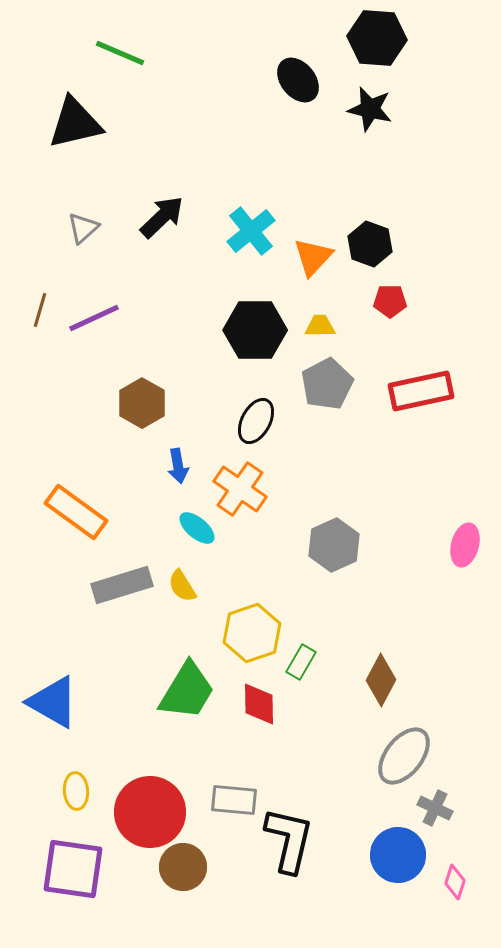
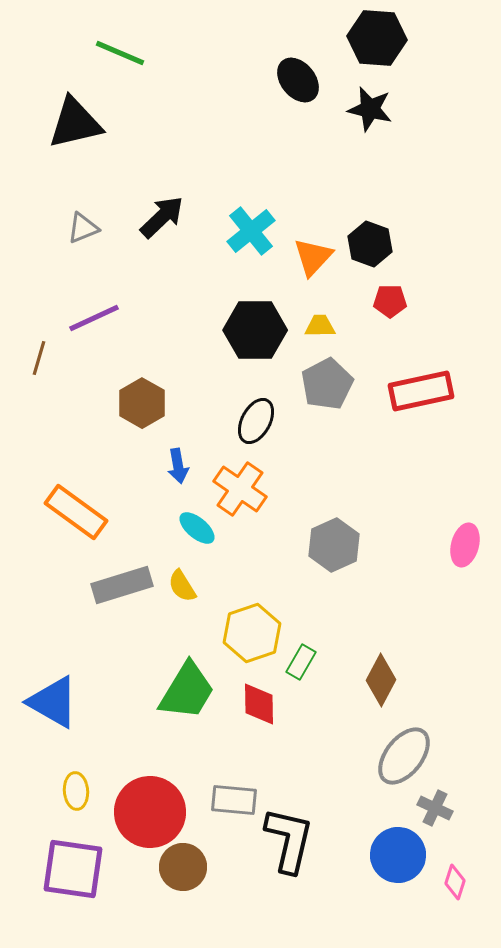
gray triangle at (83, 228): rotated 20 degrees clockwise
brown line at (40, 310): moved 1 px left, 48 px down
